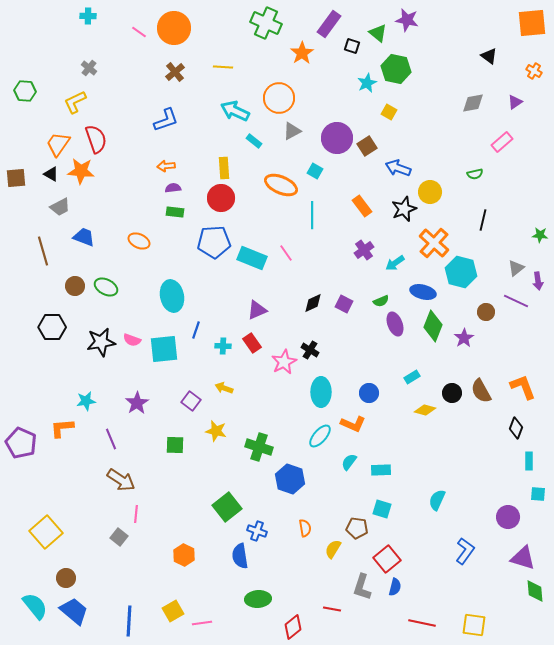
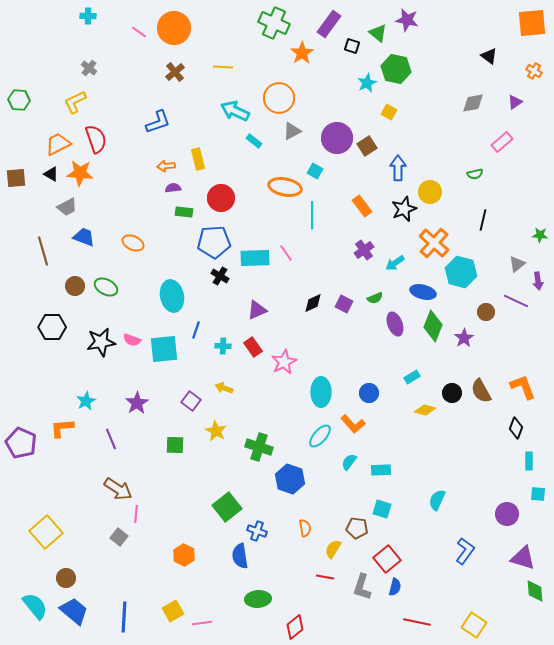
green cross at (266, 23): moved 8 px right
green hexagon at (25, 91): moved 6 px left, 9 px down
blue L-shape at (166, 120): moved 8 px left, 2 px down
orange trapezoid at (58, 144): rotated 28 degrees clockwise
yellow rectangle at (224, 168): moved 26 px left, 9 px up; rotated 10 degrees counterclockwise
blue arrow at (398, 168): rotated 70 degrees clockwise
orange star at (81, 171): moved 1 px left, 2 px down
orange ellipse at (281, 185): moved 4 px right, 2 px down; rotated 12 degrees counterclockwise
gray trapezoid at (60, 207): moved 7 px right
green rectangle at (175, 212): moved 9 px right
orange ellipse at (139, 241): moved 6 px left, 2 px down
cyan rectangle at (252, 258): moved 3 px right; rotated 24 degrees counterclockwise
gray triangle at (516, 268): moved 1 px right, 4 px up
green semicircle at (381, 301): moved 6 px left, 3 px up
red rectangle at (252, 343): moved 1 px right, 4 px down
black cross at (310, 350): moved 90 px left, 74 px up
cyan star at (86, 401): rotated 18 degrees counterclockwise
orange L-shape at (353, 424): rotated 25 degrees clockwise
yellow star at (216, 431): rotated 15 degrees clockwise
brown arrow at (121, 480): moved 3 px left, 9 px down
purple circle at (508, 517): moved 1 px left, 3 px up
red line at (332, 609): moved 7 px left, 32 px up
blue line at (129, 621): moved 5 px left, 4 px up
red line at (422, 623): moved 5 px left, 1 px up
yellow square at (474, 625): rotated 25 degrees clockwise
red diamond at (293, 627): moved 2 px right
